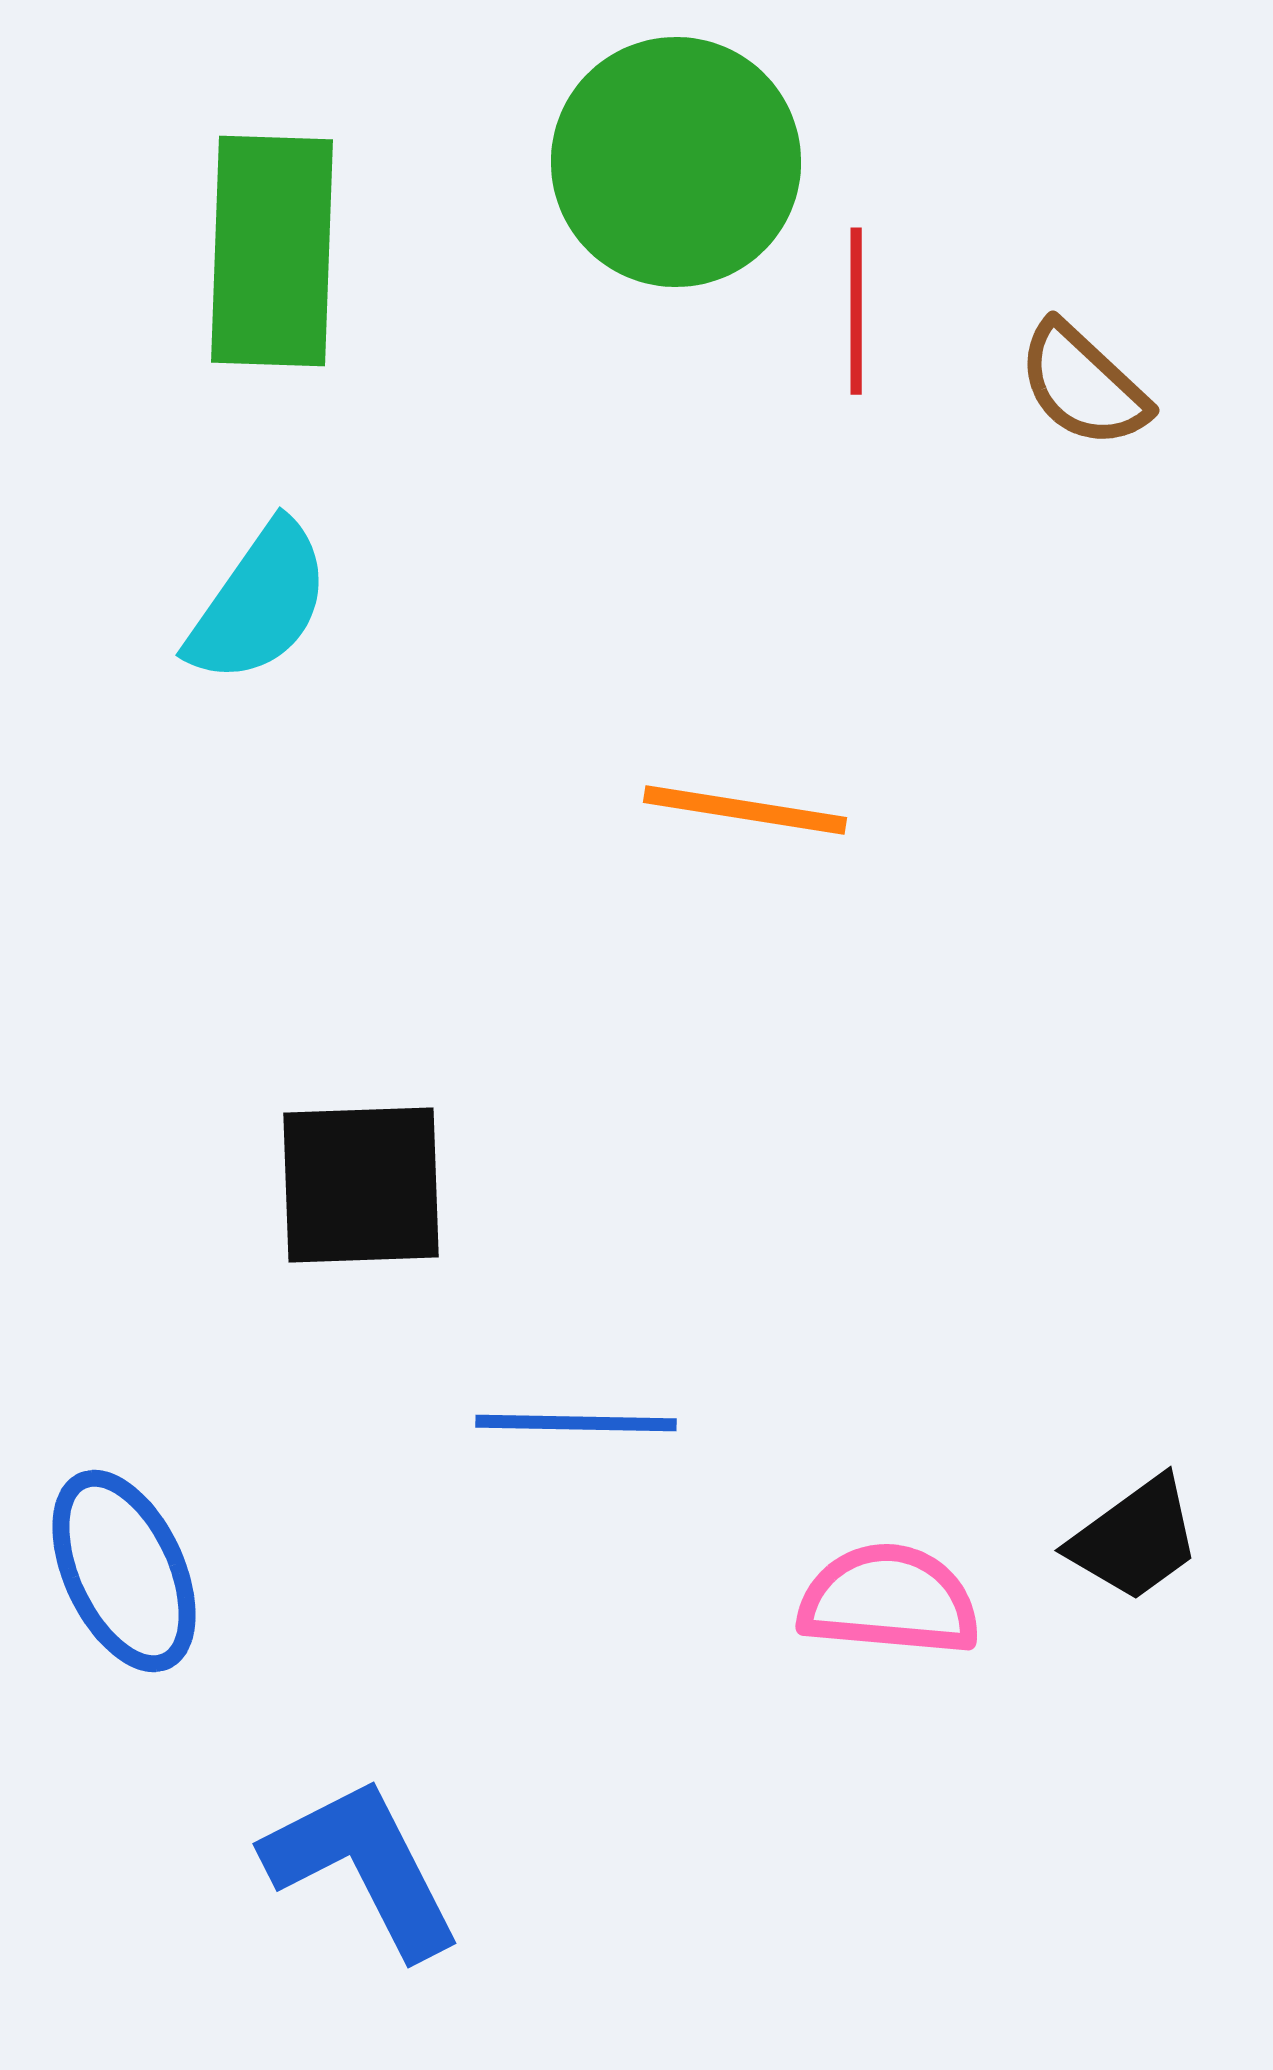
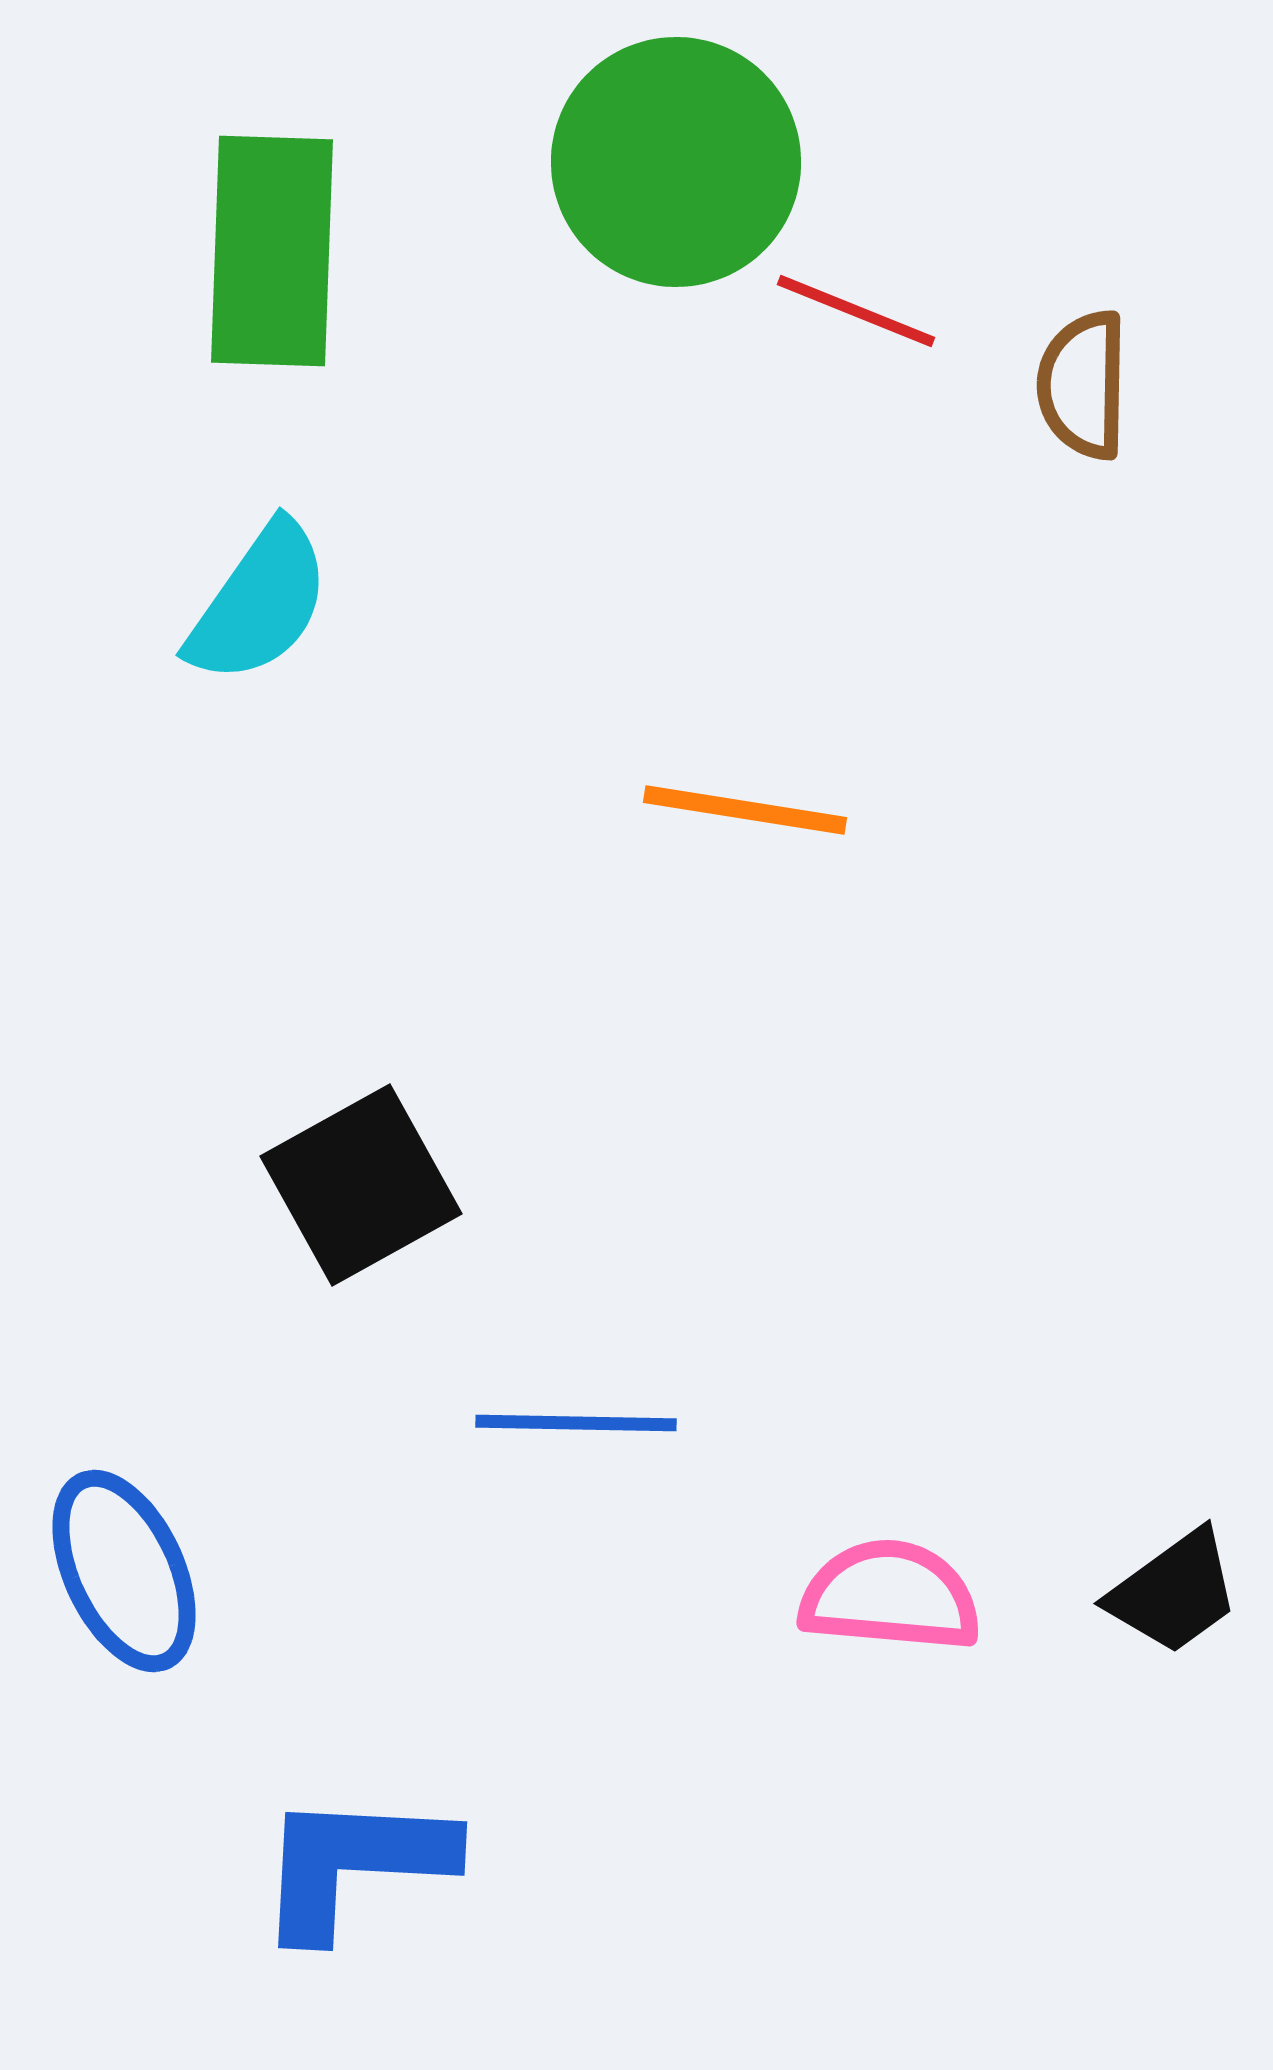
red line: rotated 68 degrees counterclockwise
brown semicircle: rotated 48 degrees clockwise
black square: rotated 27 degrees counterclockwise
black trapezoid: moved 39 px right, 53 px down
pink semicircle: moved 1 px right, 4 px up
blue L-shape: moved 9 px left, 3 px up; rotated 60 degrees counterclockwise
